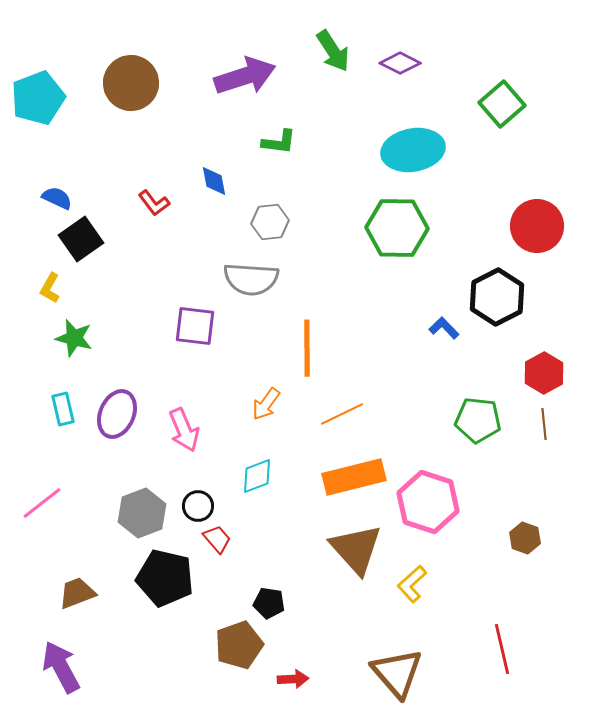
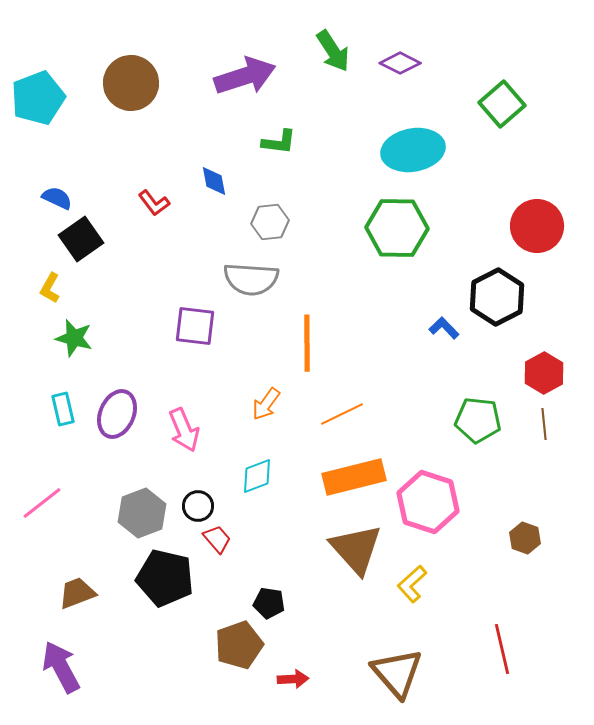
orange line at (307, 348): moved 5 px up
